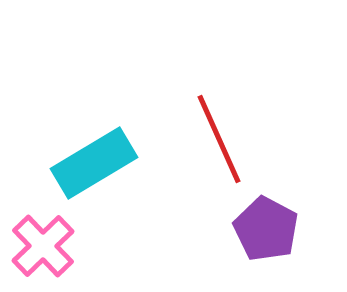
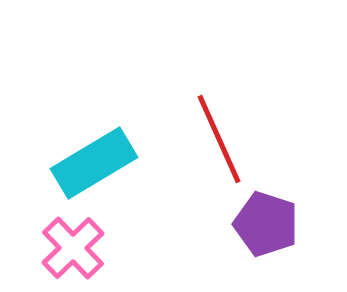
purple pentagon: moved 5 px up; rotated 10 degrees counterclockwise
pink cross: moved 30 px right, 2 px down
